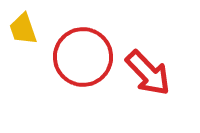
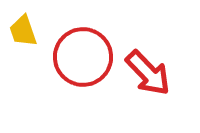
yellow trapezoid: moved 2 px down
